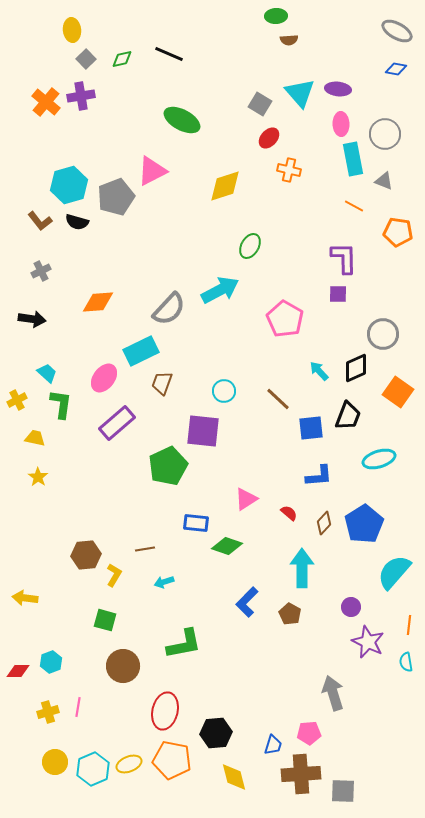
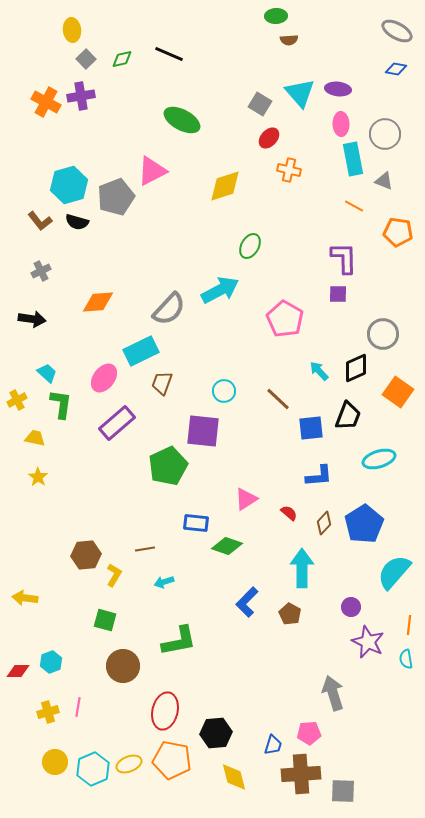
orange cross at (46, 102): rotated 12 degrees counterclockwise
green L-shape at (184, 644): moved 5 px left, 3 px up
cyan semicircle at (406, 662): moved 3 px up
